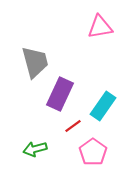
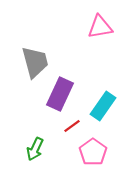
red line: moved 1 px left
green arrow: rotated 50 degrees counterclockwise
